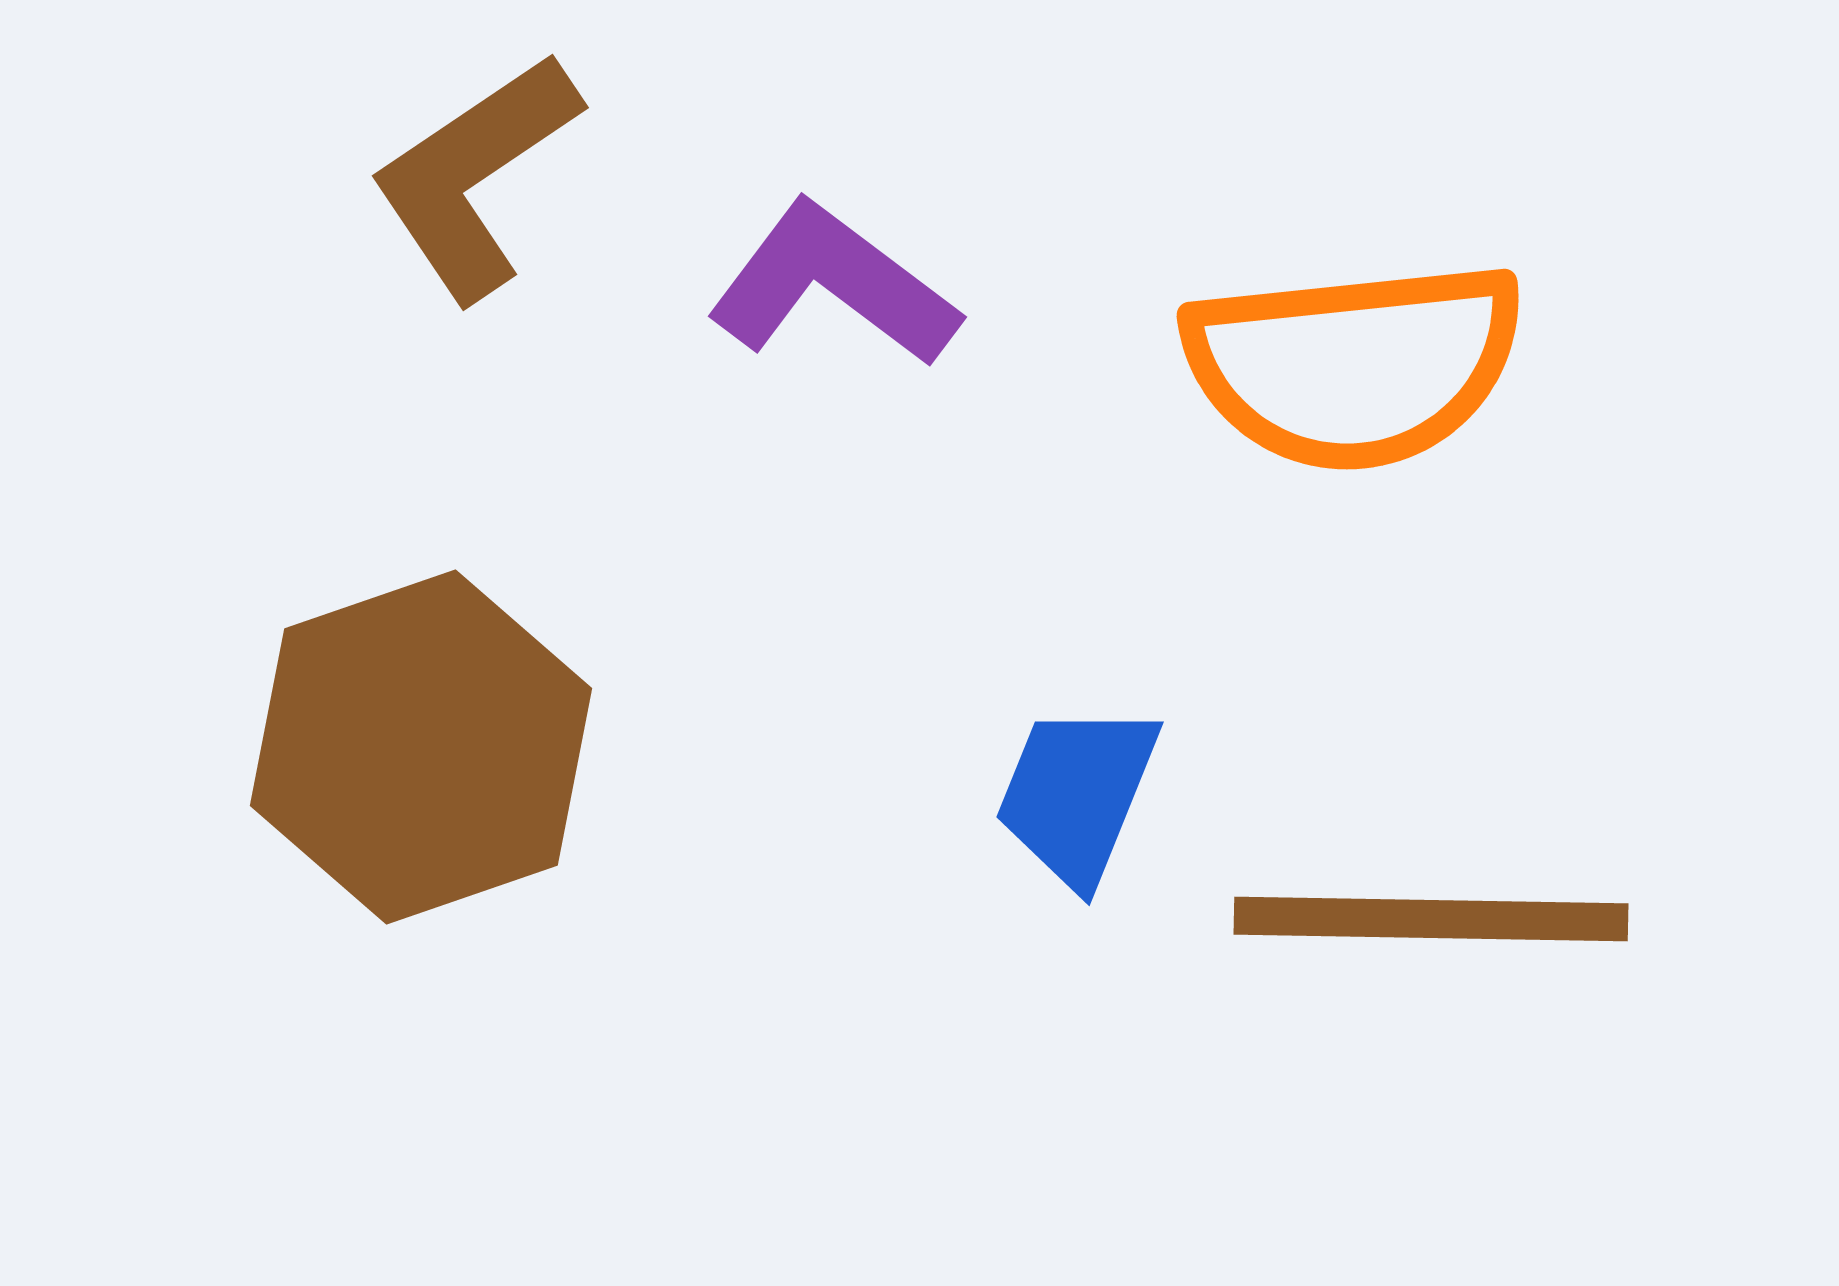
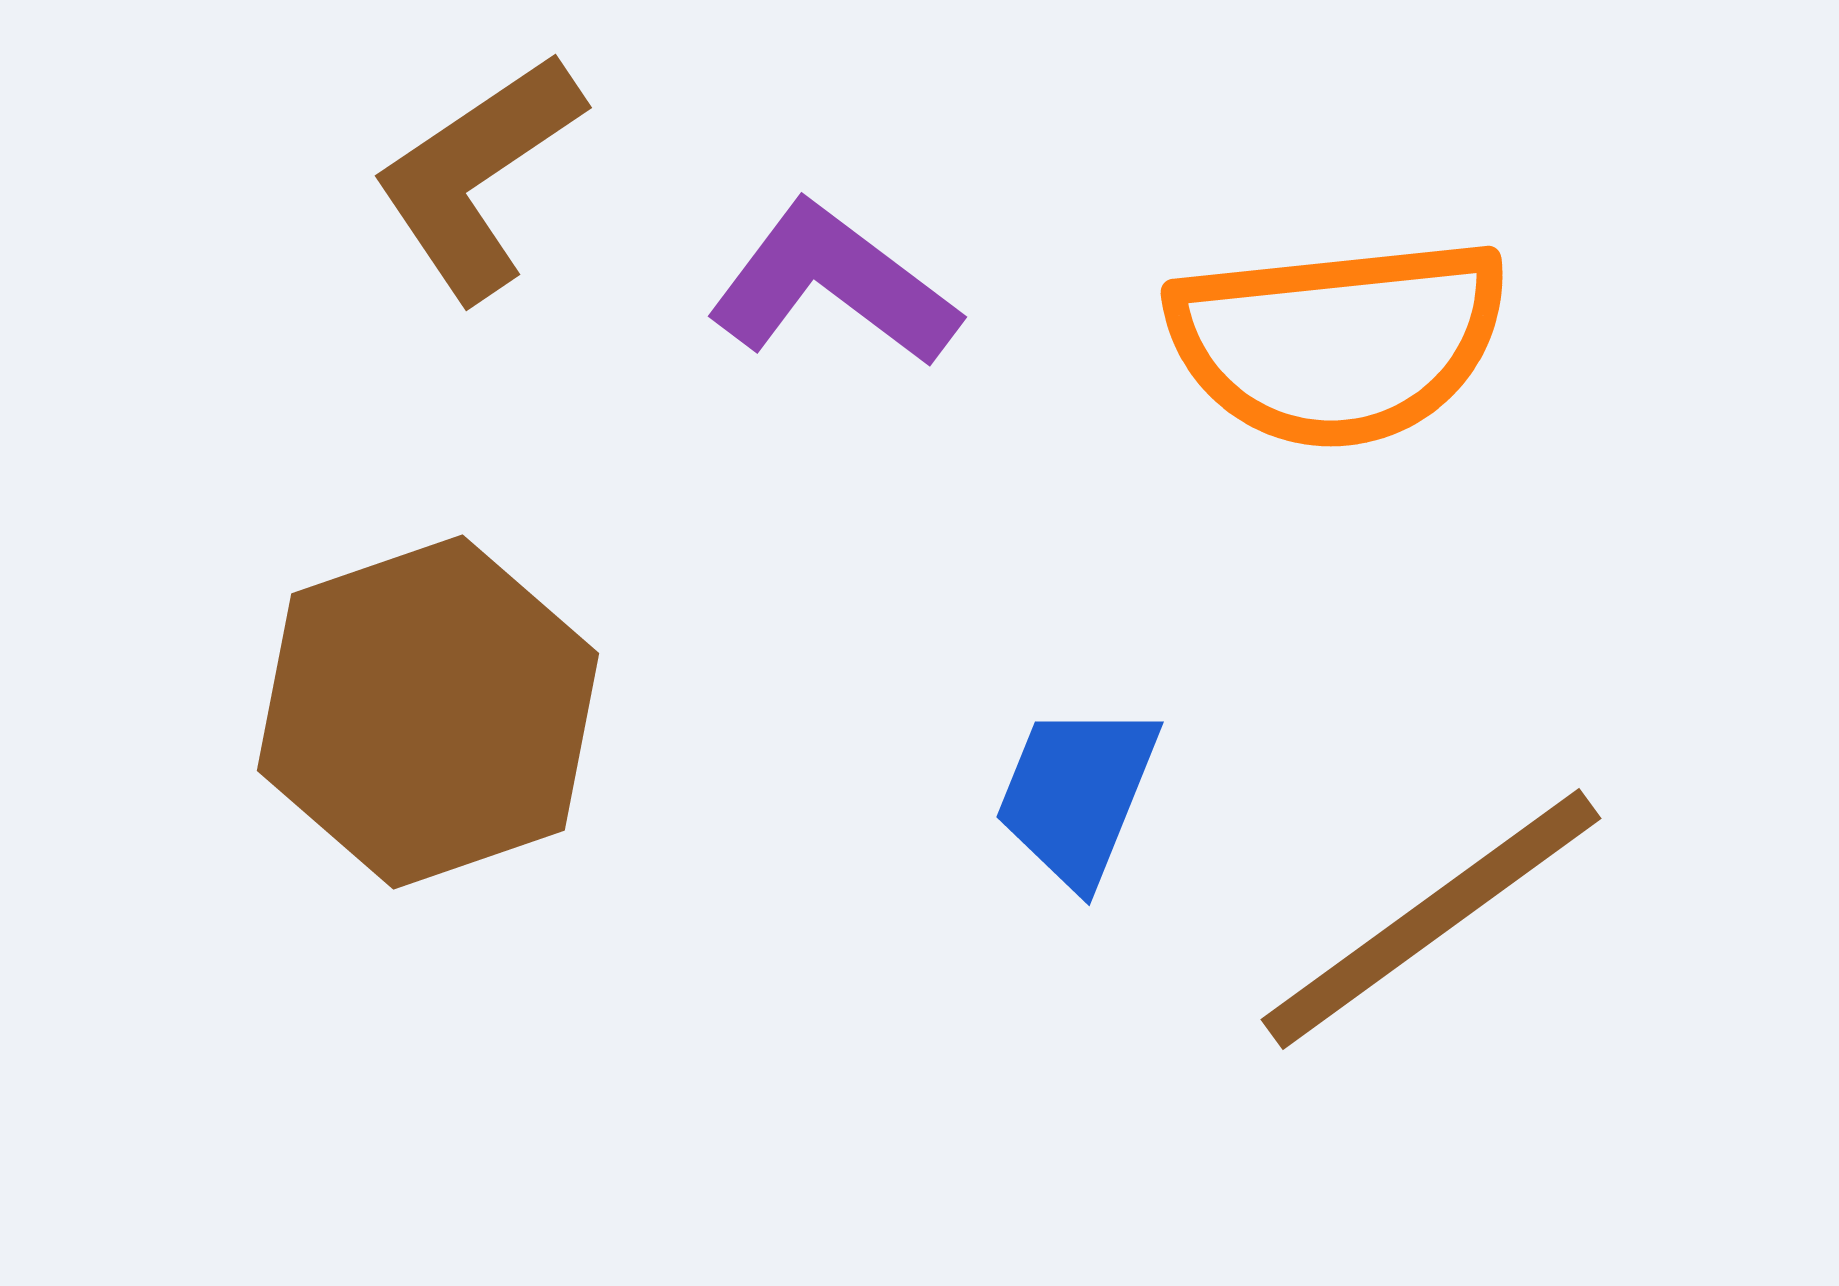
brown L-shape: moved 3 px right
orange semicircle: moved 16 px left, 23 px up
brown hexagon: moved 7 px right, 35 px up
brown line: rotated 37 degrees counterclockwise
